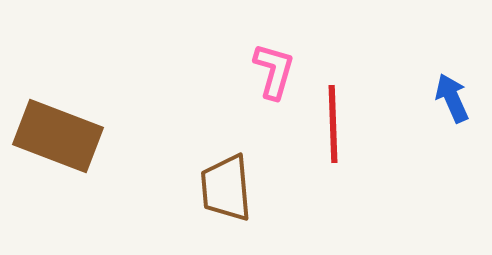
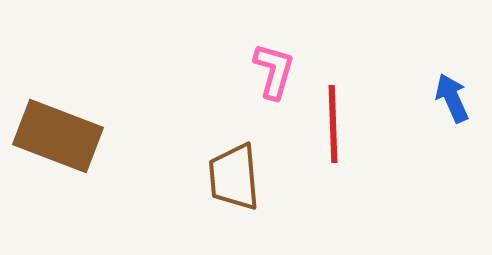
brown trapezoid: moved 8 px right, 11 px up
